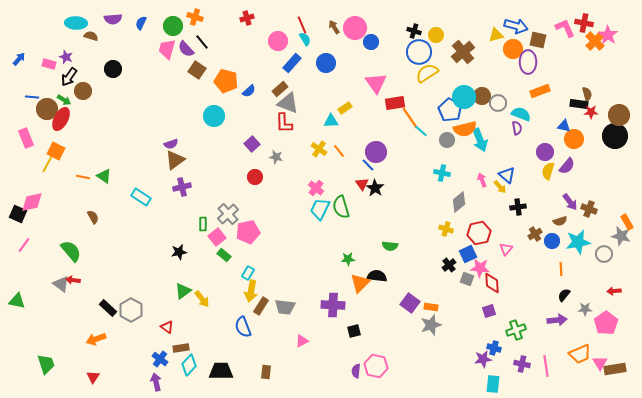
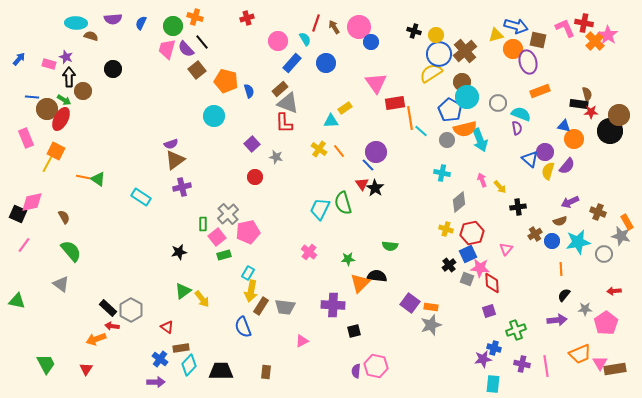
red line at (302, 25): moved 14 px right, 2 px up; rotated 42 degrees clockwise
pink circle at (355, 28): moved 4 px right, 1 px up
blue circle at (419, 52): moved 20 px right, 2 px down
brown cross at (463, 52): moved 2 px right, 1 px up
purple ellipse at (528, 62): rotated 15 degrees counterclockwise
brown square at (197, 70): rotated 18 degrees clockwise
yellow semicircle at (427, 73): moved 4 px right
black arrow at (69, 77): rotated 144 degrees clockwise
blue semicircle at (249, 91): rotated 64 degrees counterclockwise
brown circle at (482, 96): moved 20 px left, 14 px up
cyan circle at (464, 97): moved 3 px right
orange line at (410, 118): rotated 25 degrees clockwise
black circle at (615, 136): moved 5 px left, 5 px up
blue triangle at (507, 175): moved 23 px right, 16 px up
green triangle at (104, 176): moved 6 px left, 3 px down
pink cross at (316, 188): moved 7 px left, 64 px down
purple arrow at (570, 202): rotated 102 degrees clockwise
green semicircle at (341, 207): moved 2 px right, 4 px up
brown cross at (589, 209): moved 9 px right, 3 px down
brown semicircle at (93, 217): moved 29 px left
red hexagon at (479, 233): moved 7 px left
green rectangle at (224, 255): rotated 56 degrees counterclockwise
red arrow at (73, 280): moved 39 px right, 46 px down
green trapezoid at (46, 364): rotated 10 degrees counterclockwise
red triangle at (93, 377): moved 7 px left, 8 px up
purple arrow at (156, 382): rotated 102 degrees clockwise
